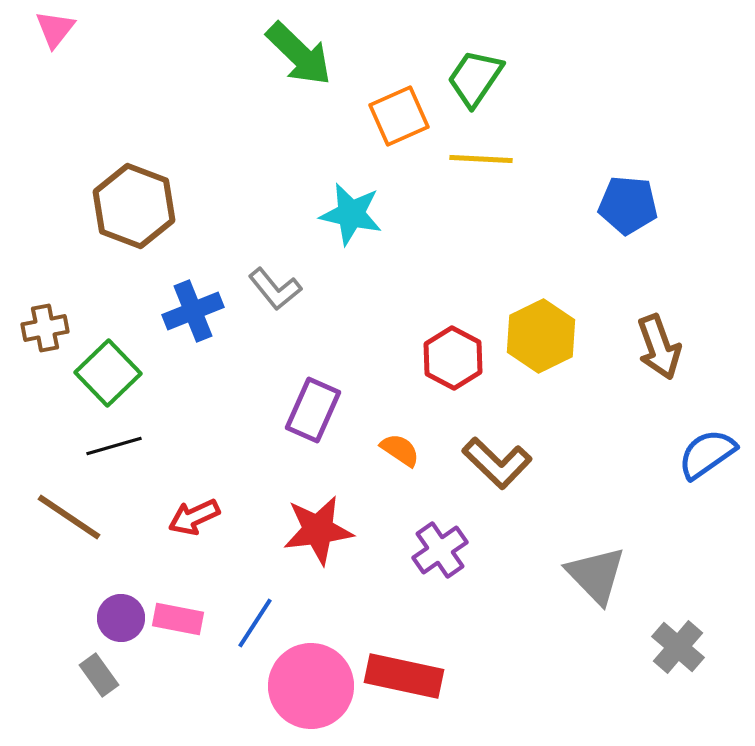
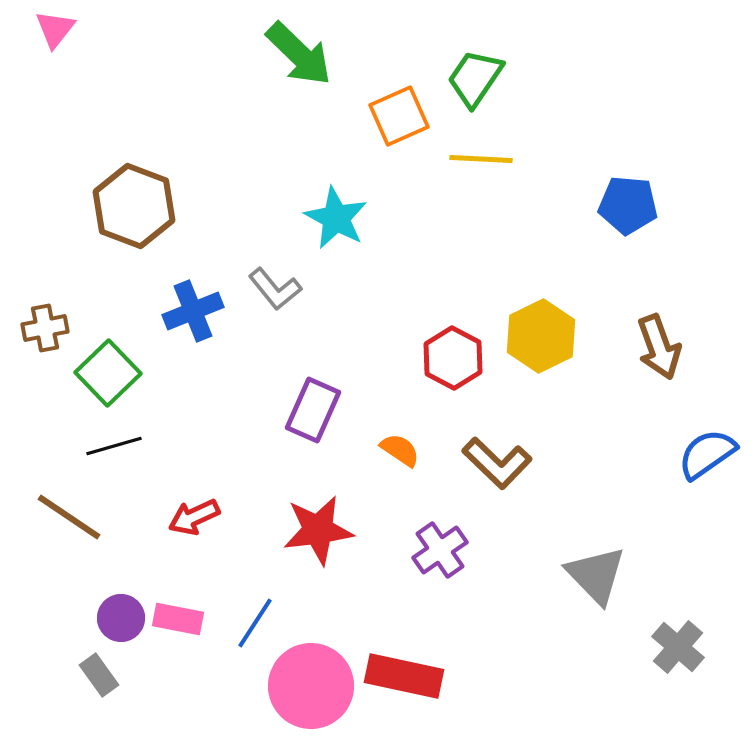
cyan star: moved 15 px left, 4 px down; rotated 16 degrees clockwise
